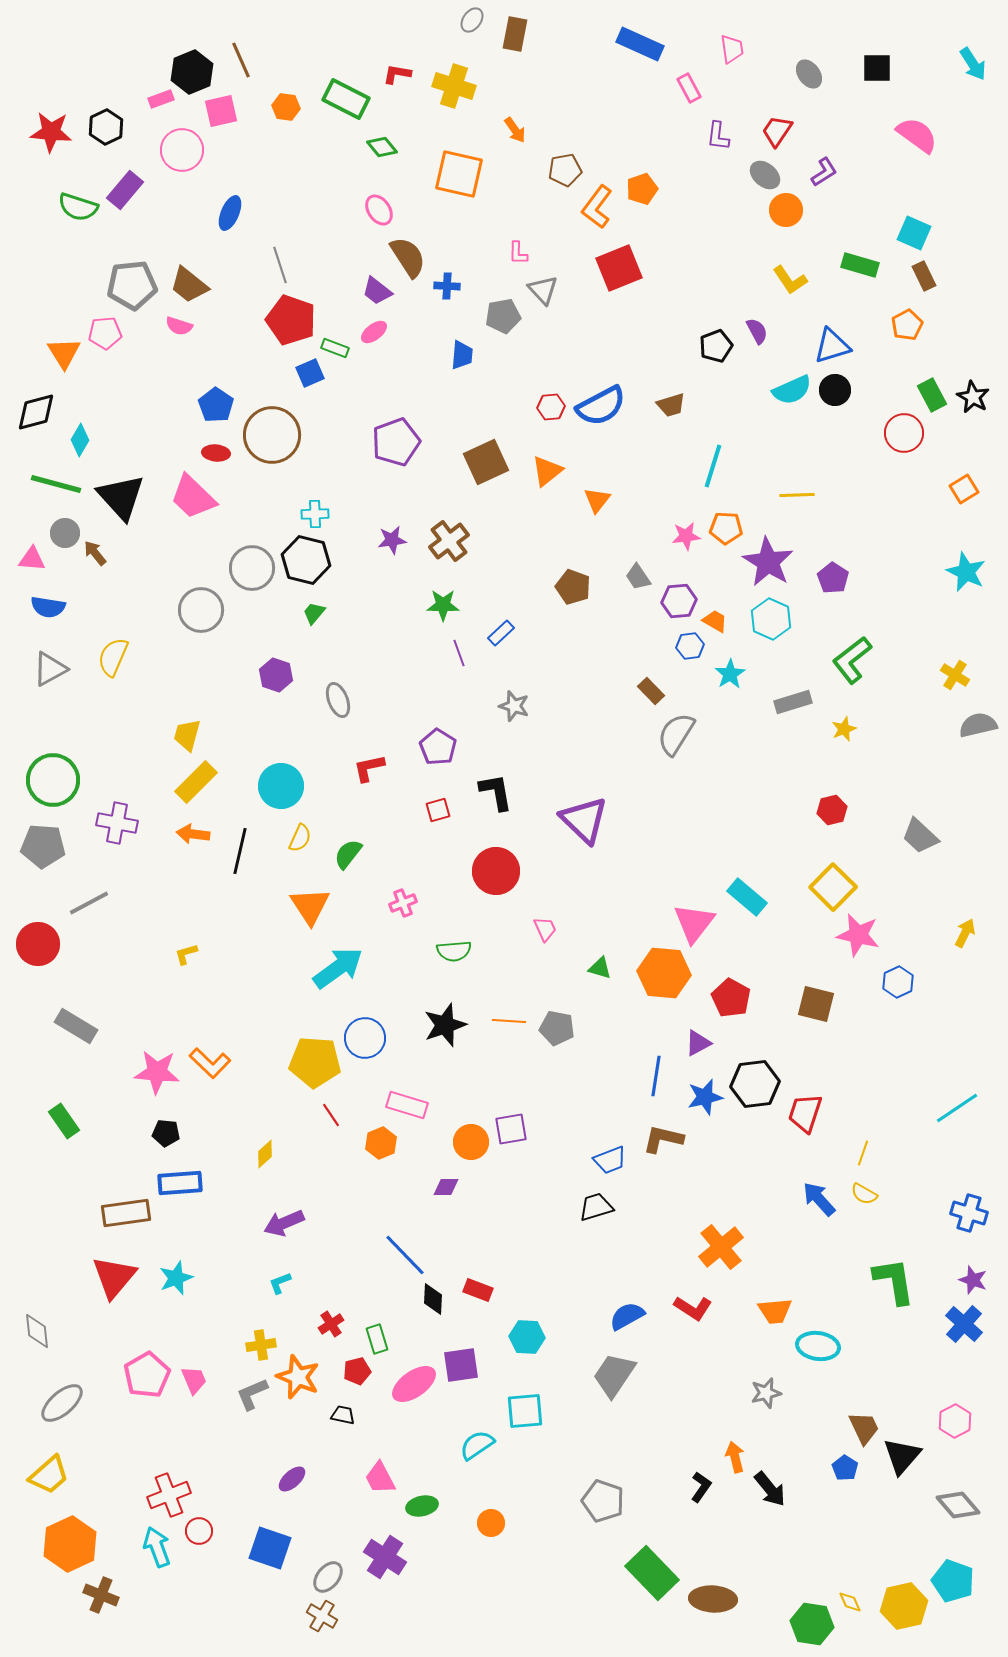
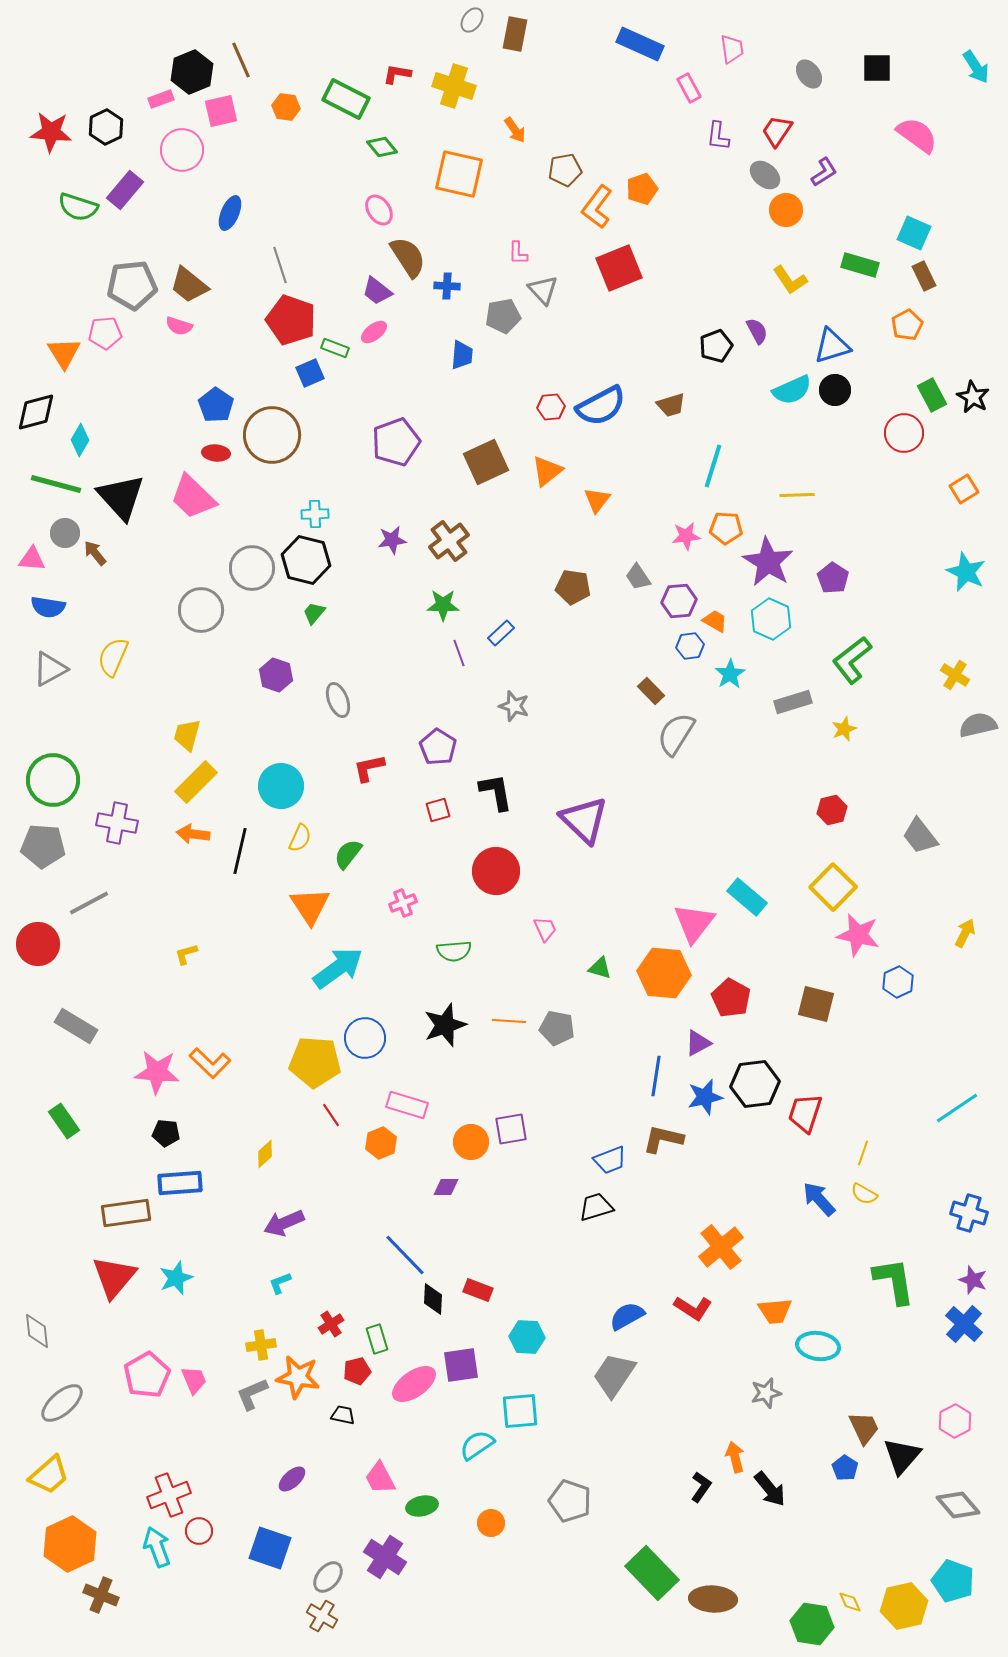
cyan arrow at (973, 64): moved 3 px right, 3 px down
brown pentagon at (573, 587): rotated 12 degrees counterclockwise
gray trapezoid at (920, 836): rotated 9 degrees clockwise
orange star at (298, 1377): rotated 12 degrees counterclockwise
cyan square at (525, 1411): moved 5 px left
gray pentagon at (603, 1501): moved 33 px left
